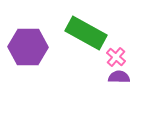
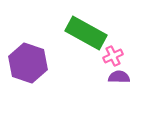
purple hexagon: moved 16 px down; rotated 18 degrees clockwise
pink cross: moved 3 px left, 1 px up; rotated 24 degrees clockwise
